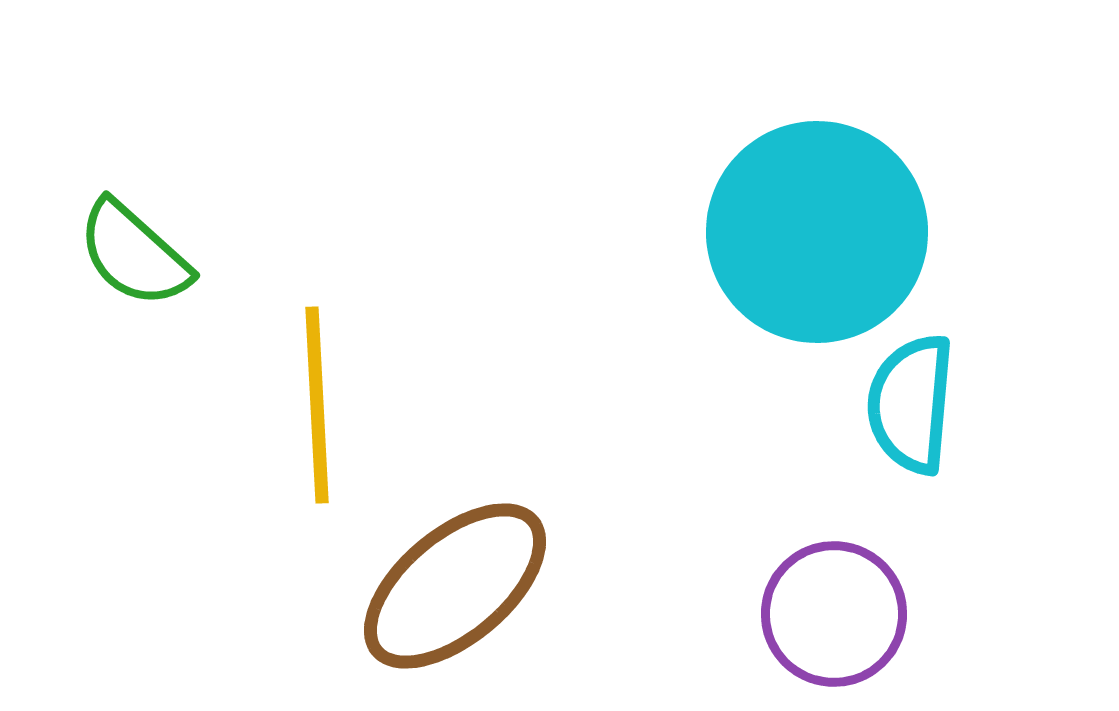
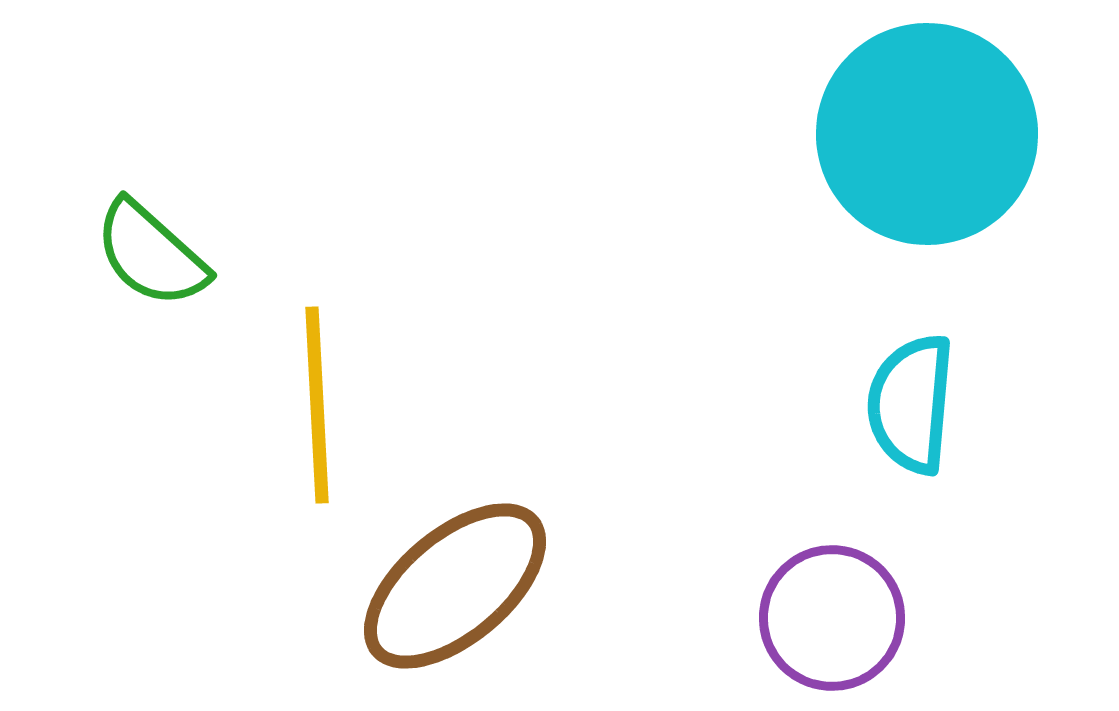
cyan circle: moved 110 px right, 98 px up
green semicircle: moved 17 px right
purple circle: moved 2 px left, 4 px down
